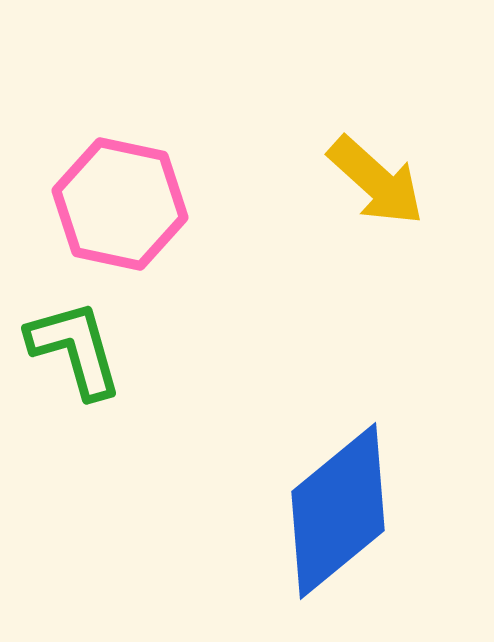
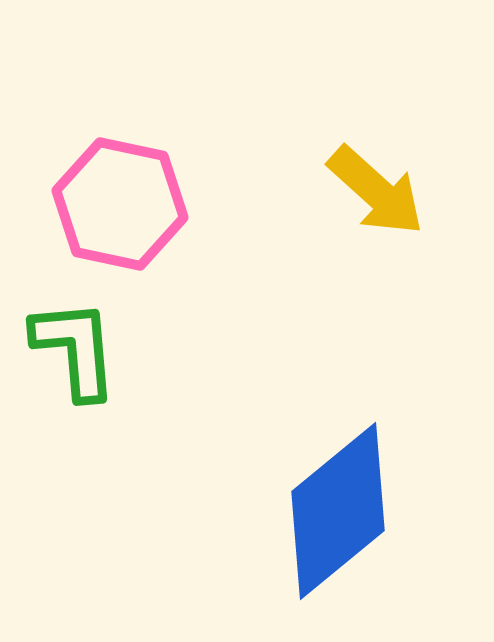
yellow arrow: moved 10 px down
green L-shape: rotated 11 degrees clockwise
